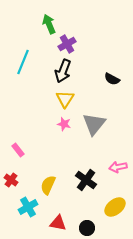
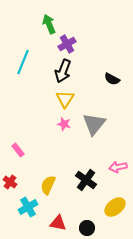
red cross: moved 1 px left, 2 px down
